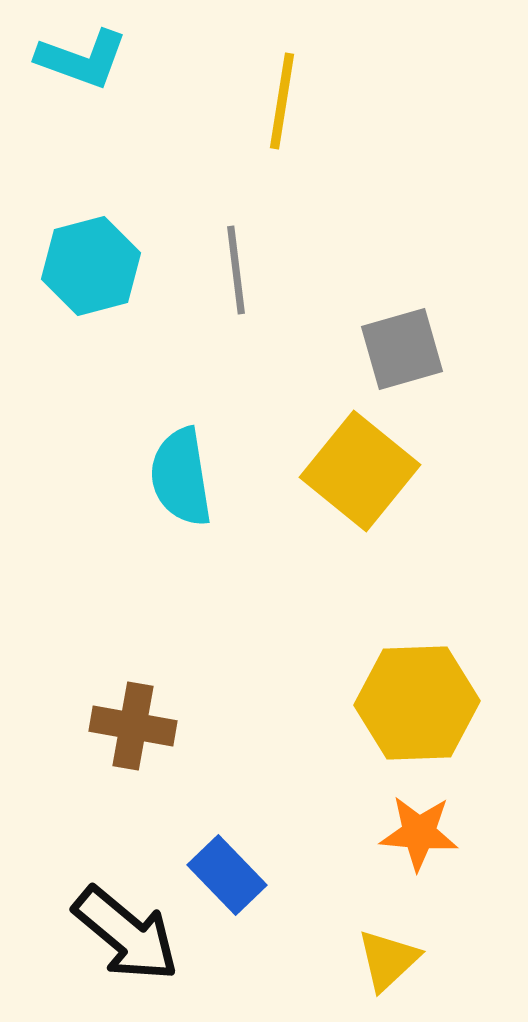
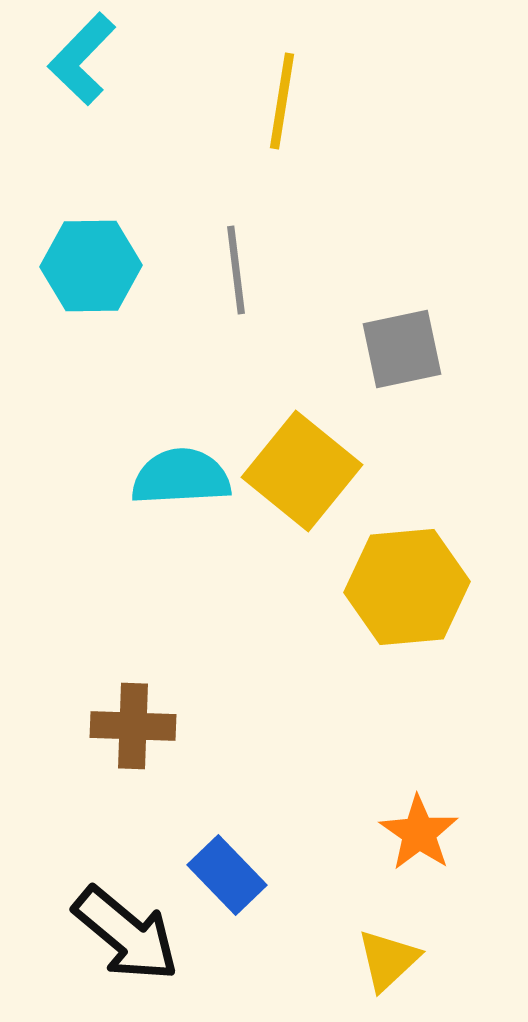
cyan L-shape: rotated 114 degrees clockwise
cyan hexagon: rotated 14 degrees clockwise
gray square: rotated 4 degrees clockwise
yellow square: moved 58 px left
cyan semicircle: rotated 96 degrees clockwise
yellow hexagon: moved 10 px left, 116 px up; rotated 3 degrees counterclockwise
brown cross: rotated 8 degrees counterclockwise
orange star: rotated 30 degrees clockwise
